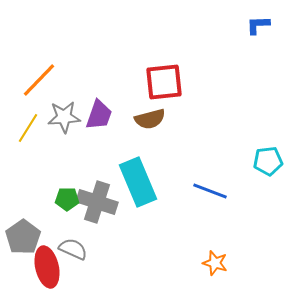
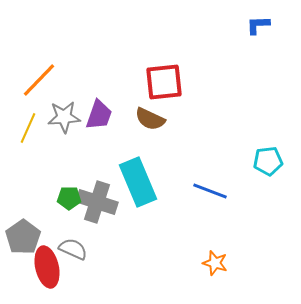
brown semicircle: rotated 40 degrees clockwise
yellow line: rotated 8 degrees counterclockwise
green pentagon: moved 2 px right, 1 px up
